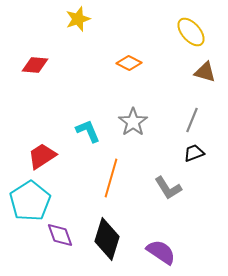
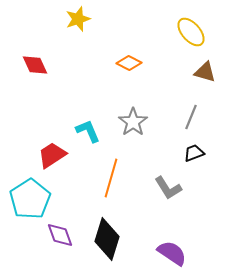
red diamond: rotated 60 degrees clockwise
gray line: moved 1 px left, 3 px up
red trapezoid: moved 10 px right, 1 px up
cyan pentagon: moved 2 px up
purple semicircle: moved 11 px right, 1 px down
